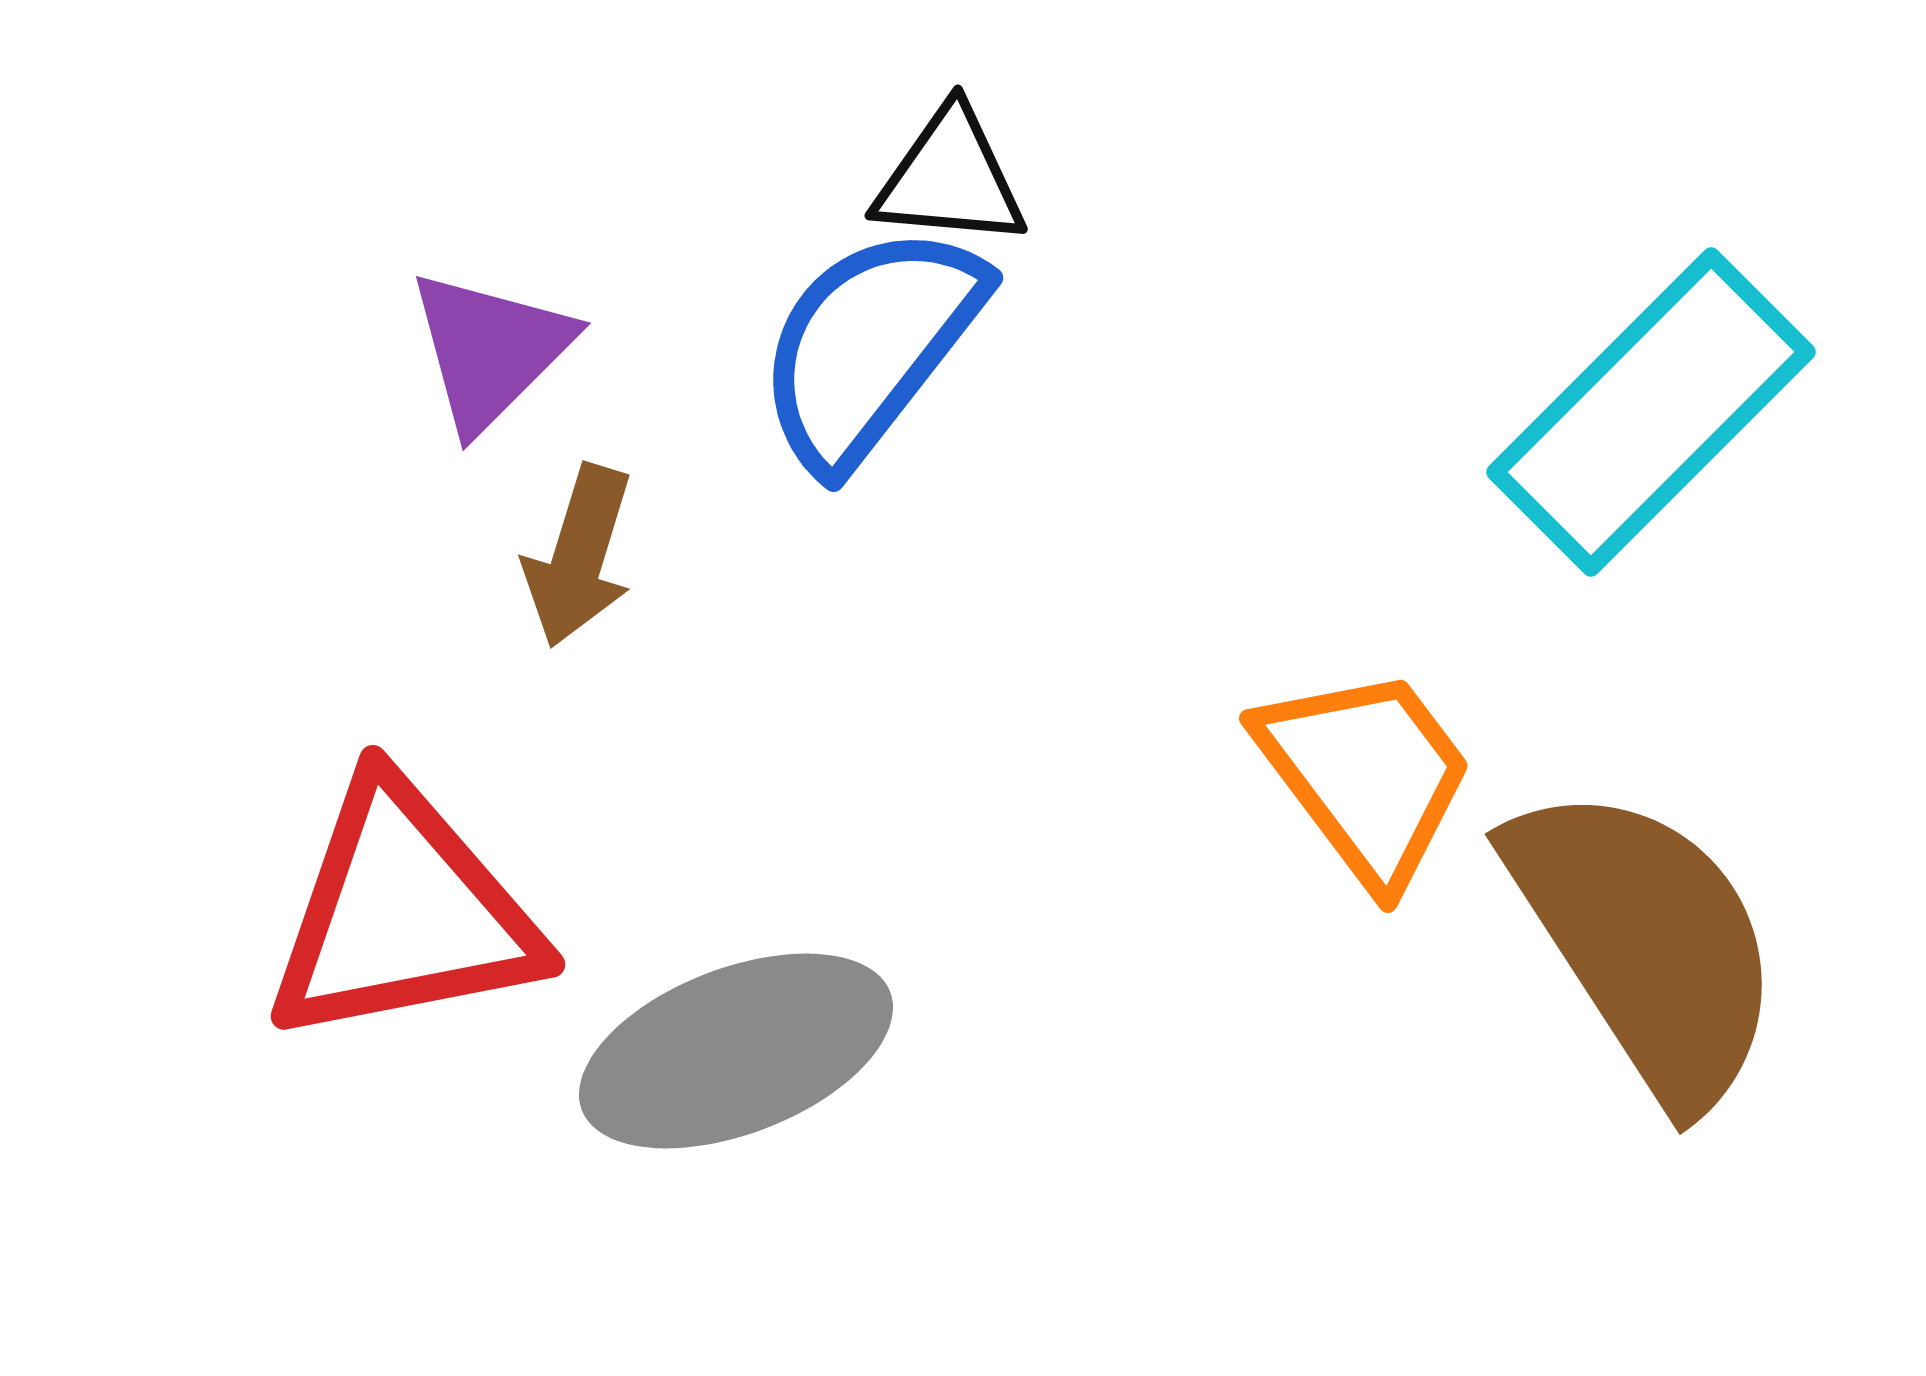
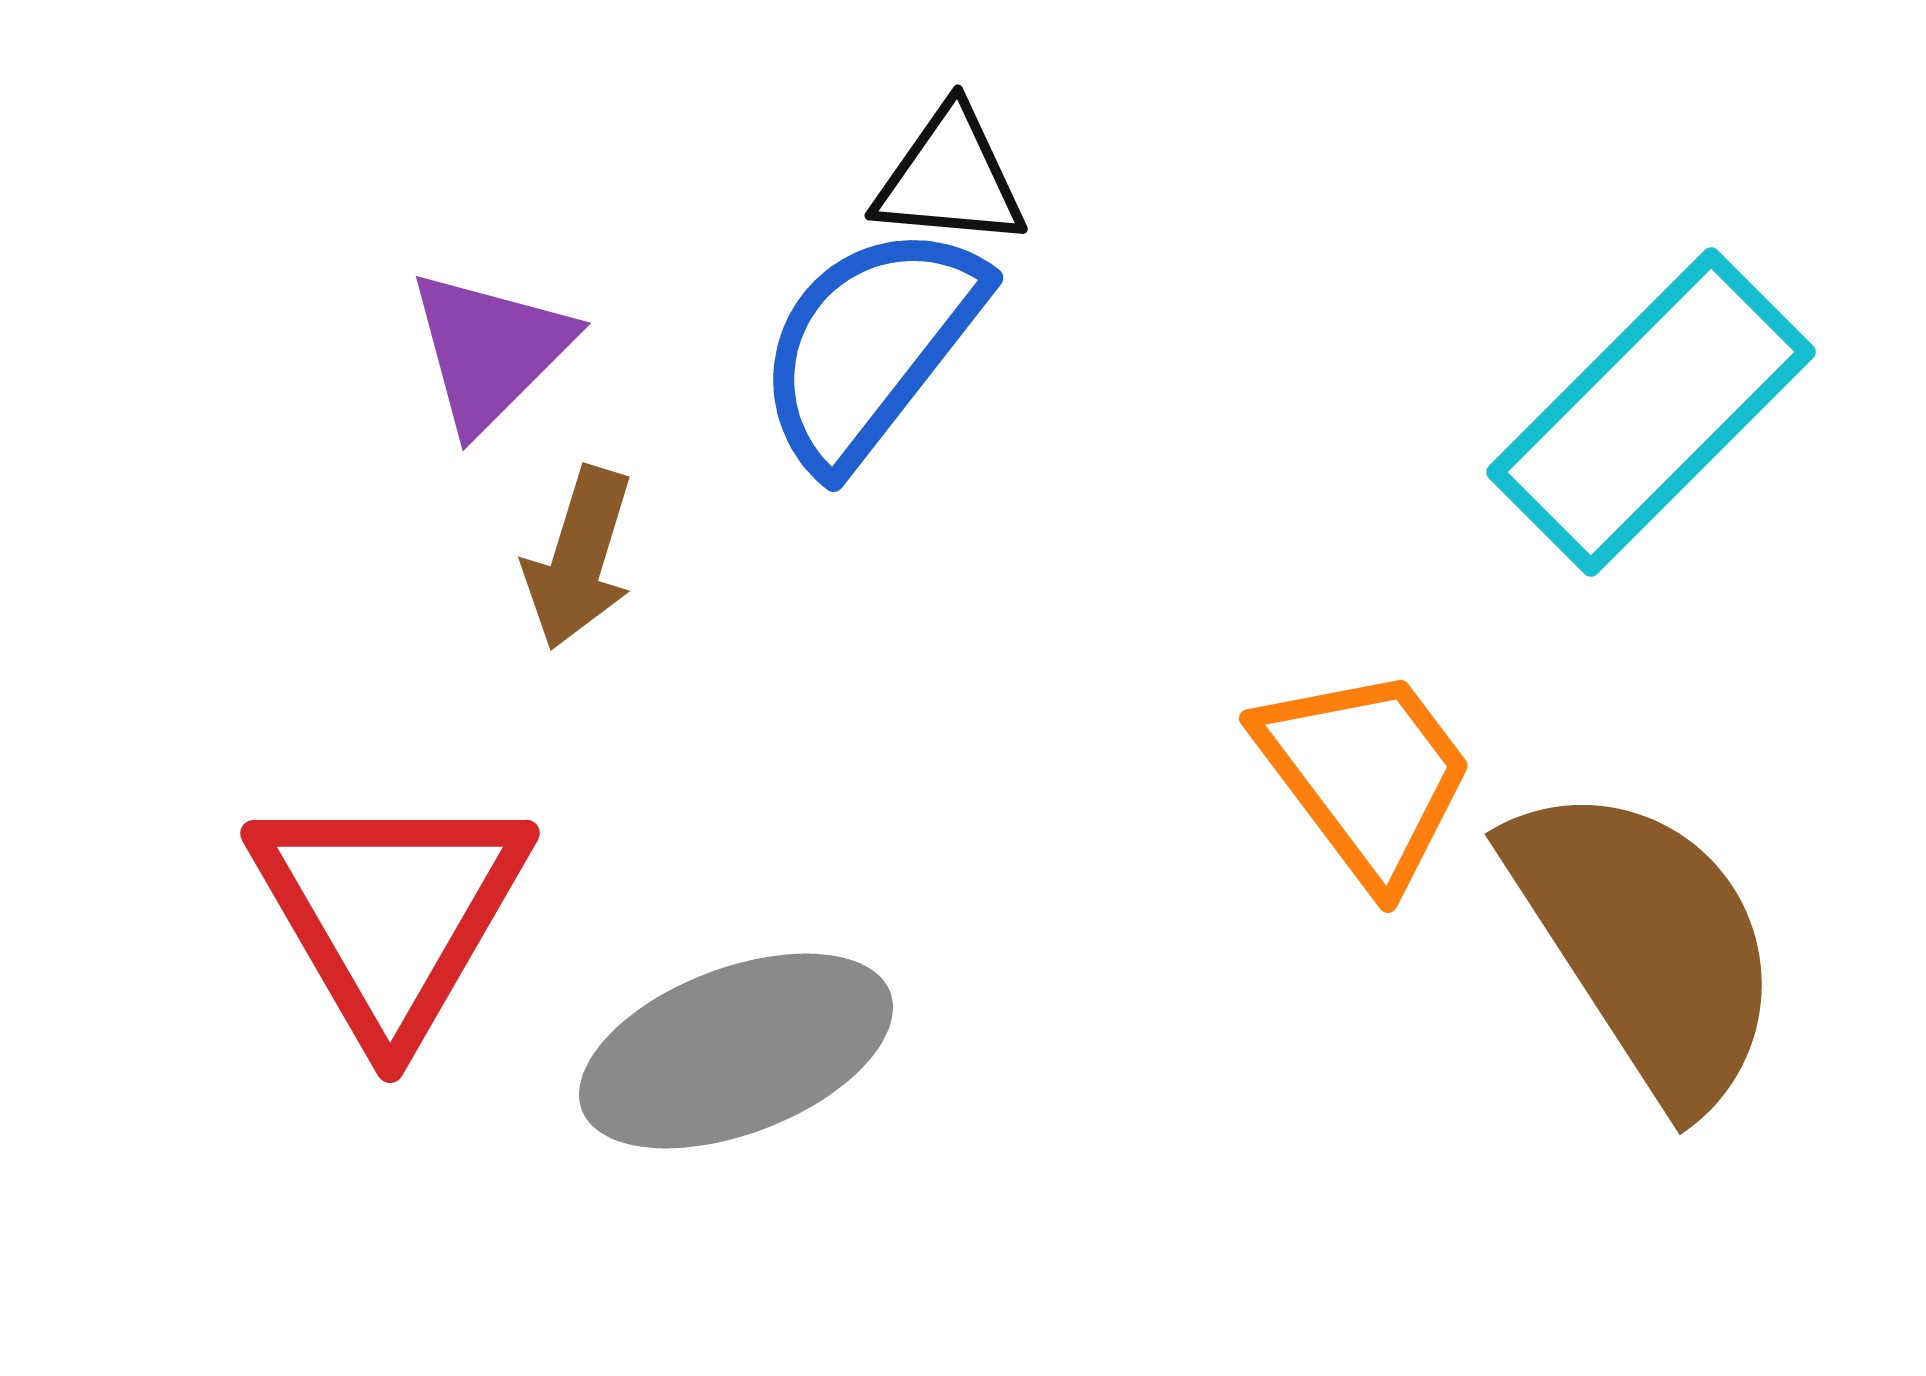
brown arrow: moved 2 px down
red triangle: moved 13 px left, 1 px up; rotated 49 degrees counterclockwise
